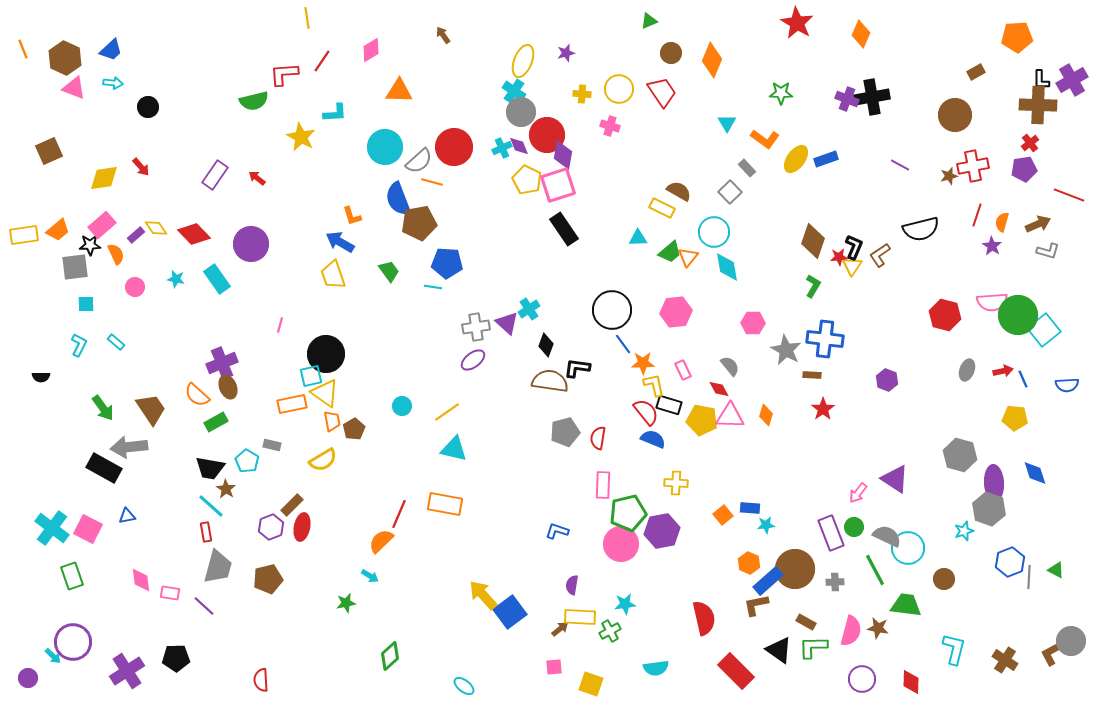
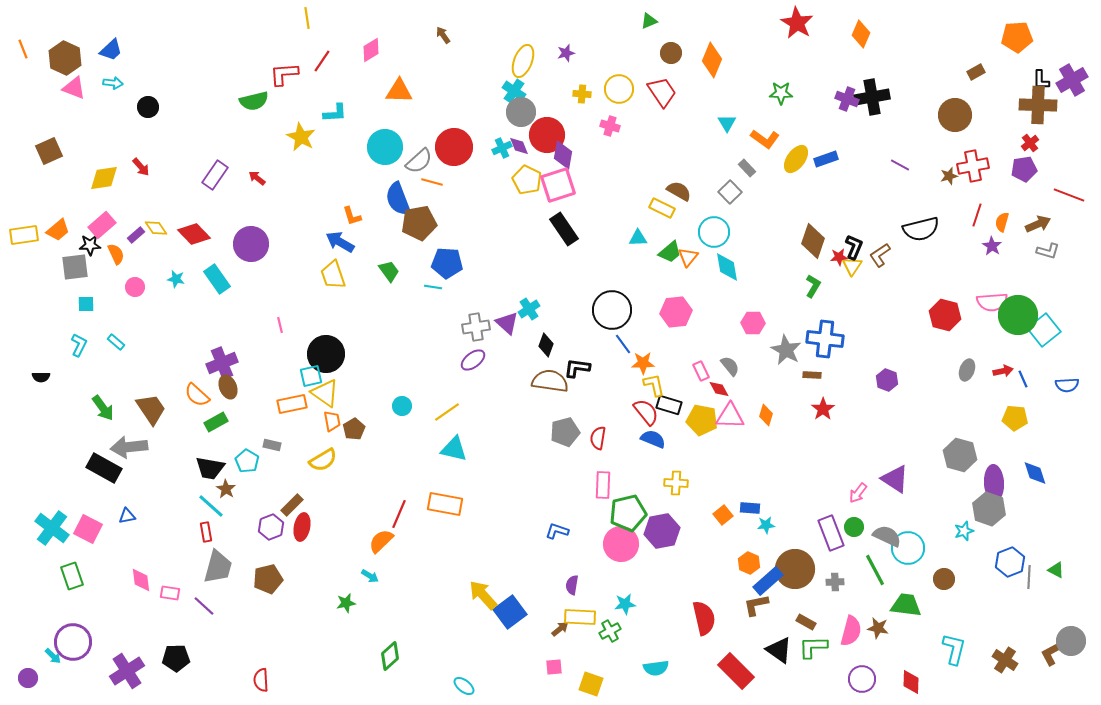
pink line at (280, 325): rotated 28 degrees counterclockwise
pink rectangle at (683, 370): moved 18 px right, 1 px down
